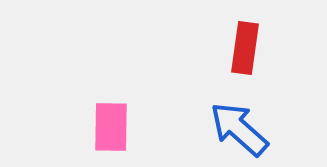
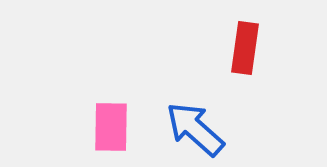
blue arrow: moved 44 px left
